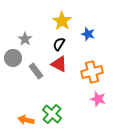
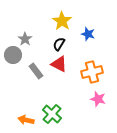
gray circle: moved 3 px up
